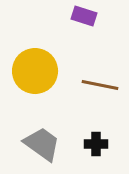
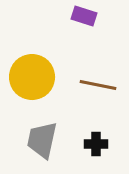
yellow circle: moved 3 px left, 6 px down
brown line: moved 2 px left
gray trapezoid: moved 4 px up; rotated 114 degrees counterclockwise
